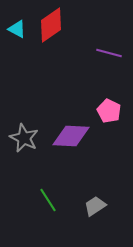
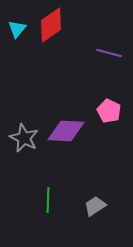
cyan triangle: rotated 42 degrees clockwise
purple diamond: moved 5 px left, 5 px up
green line: rotated 35 degrees clockwise
